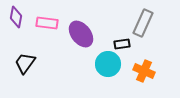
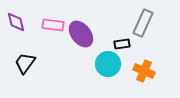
purple diamond: moved 5 px down; rotated 25 degrees counterclockwise
pink rectangle: moved 6 px right, 2 px down
